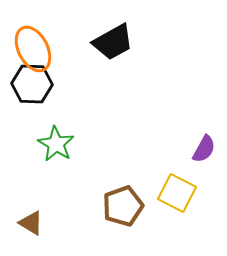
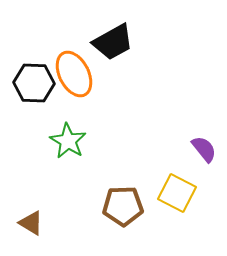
orange ellipse: moved 41 px right, 25 px down
black hexagon: moved 2 px right, 1 px up
green star: moved 12 px right, 3 px up
purple semicircle: rotated 68 degrees counterclockwise
brown pentagon: rotated 18 degrees clockwise
